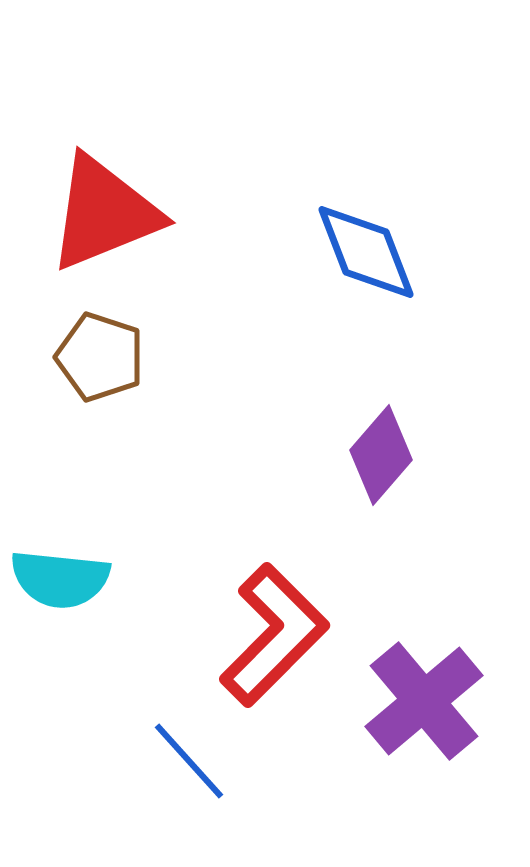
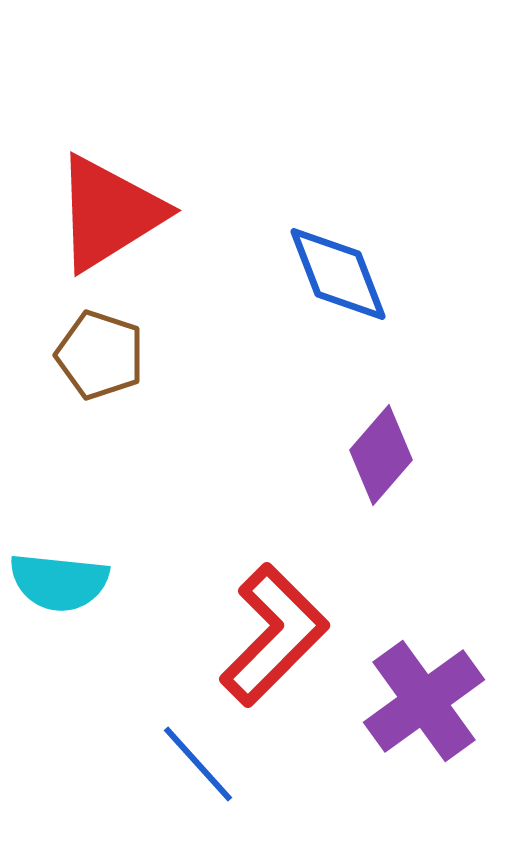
red triangle: moved 5 px right; rotated 10 degrees counterclockwise
blue diamond: moved 28 px left, 22 px down
brown pentagon: moved 2 px up
cyan semicircle: moved 1 px left, 3 px down
purple cross: rotated 4 degrees clockwise
blue line: moved 9 px right, 3 px down
